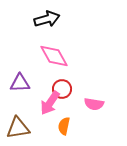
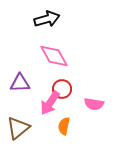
brown triangle: rotated 30 degrees counterclockwise
